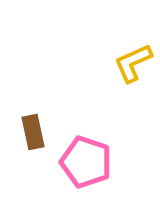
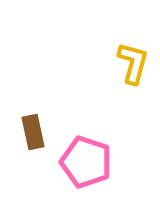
yellow L-shape: rotated 129 degrees clockwise
